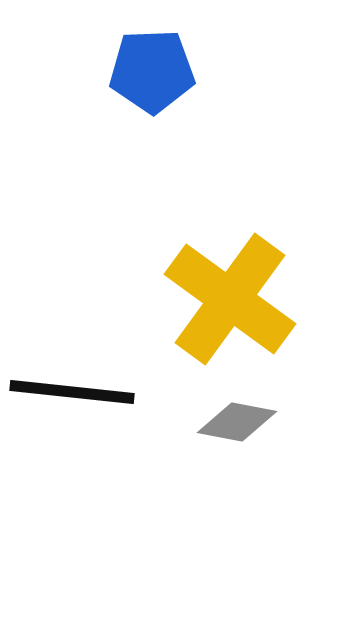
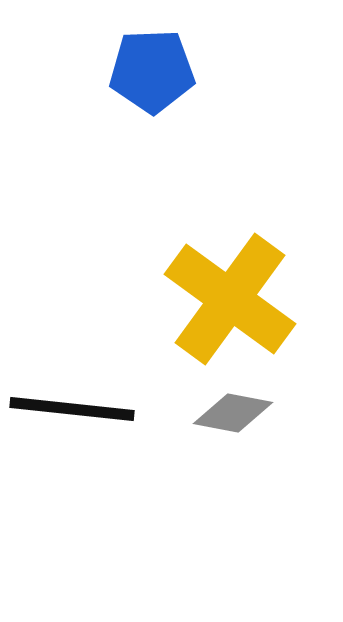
black line: moved 17 px down
gray diamond: moved 4 px left, 9 px up
